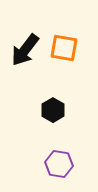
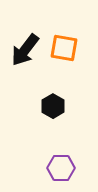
black hexagon: moved 4 px up
purple hexagon: moved 2 px right, 4 px down; rotated 8 degrees counterclockwise
